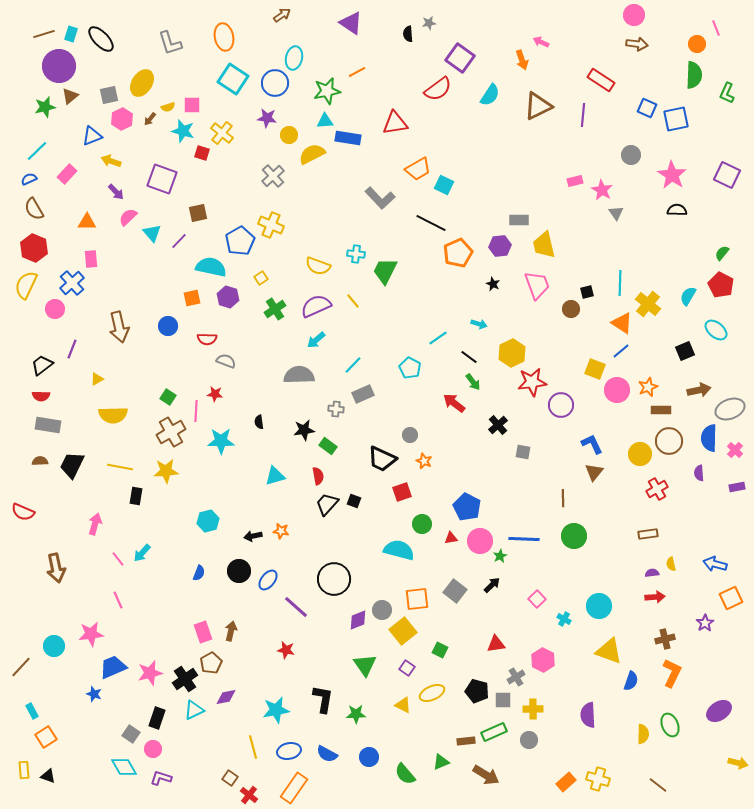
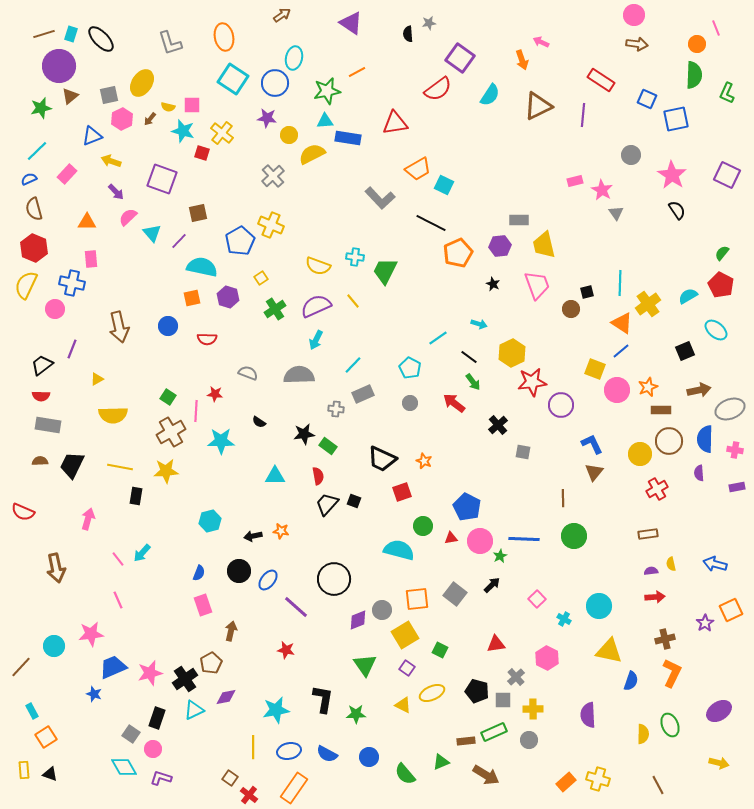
green star at (45, 107): moved 4 px left, 1 px down
yellow semicircle at (168, 107): rotated 32 degrees clockwise
blue square at (647, 108): moved 9 px up
brown semicircle at (34, 209): rotated 15 degrees clockwise
black semicircle at (677, 210): rotated 54 degrees clockwise
cyan cross at (356, 254): moved 1 px left, 3 px down
cyan semicircle at (211, 267): moved 9 px left
blue cross at (72, 283): rotated 35 degrees counterclockwise
cyan semicircle at (688, 296): rotated 30 degrees clockwise
yellow cross at (648, 304): rotated 15 degrees clockwise
cyan arrow at (316, 340): rotated 24 degrees counterclockwise
gray semicircle at (226, 361): moved 22 px right, 12 px down
black semicircle at (259, 422): rotated 48 degrees counterclockwise
black star at (304, 430): moved 4 px down
gray circle at (410, 435): moved 32 px up
blue semicircle at (709, 438): moved 4 px left, 1 px down
pink cross at (735, 450): rotated 35 degrees counterclockwise
cyan triangle at (275, 476): rotated 15 degrees clockwise
cyan hexagon at (208, 521): moved 2 px right
pink arrow at (95, 524): moved 7 px left, 5 px up
green circle at (422, 524): moved 1 px right, 2 px down
purple semicircle at (652, 573): moved 1 px left, 2 px up
gray square at (455, 591): moved 3 px down
orange square at (731, 598): moved 12 px down
yellow square at (403, 631): moved 2 px right, 4 px down; rotated 8 degrees clockwise
pink rectangle at (203, 632): moved 27 px up
yellow triangle at (609, 651): rotated 8 degrees counterclockwise
pink hexagon at (543, 660): moved 4 px right, 2 px up
gray cross at (516, 677): rotated 12 degrees counterclockwise
yellow line at (253, 747): rotated 15 degrees clockwise
yellow arrow at (738, 763): moved 19 px left
black triangle at (48, 776): moved 2 px right, 2 px up
brown line at (658, 785): rotated 24 degrees clockwise
